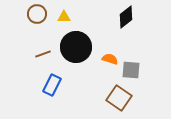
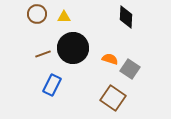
black diamond: rotated 50 degrees counterclockwise
black circle: moved 3 px left, 1 px down
gray square: moved 1 px left, 1 px up; rotated 30 degrees clockwise
brown square: moved 6 px left
